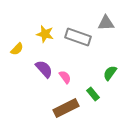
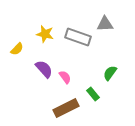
gray triangle: moved 1 px left, 1 px down
